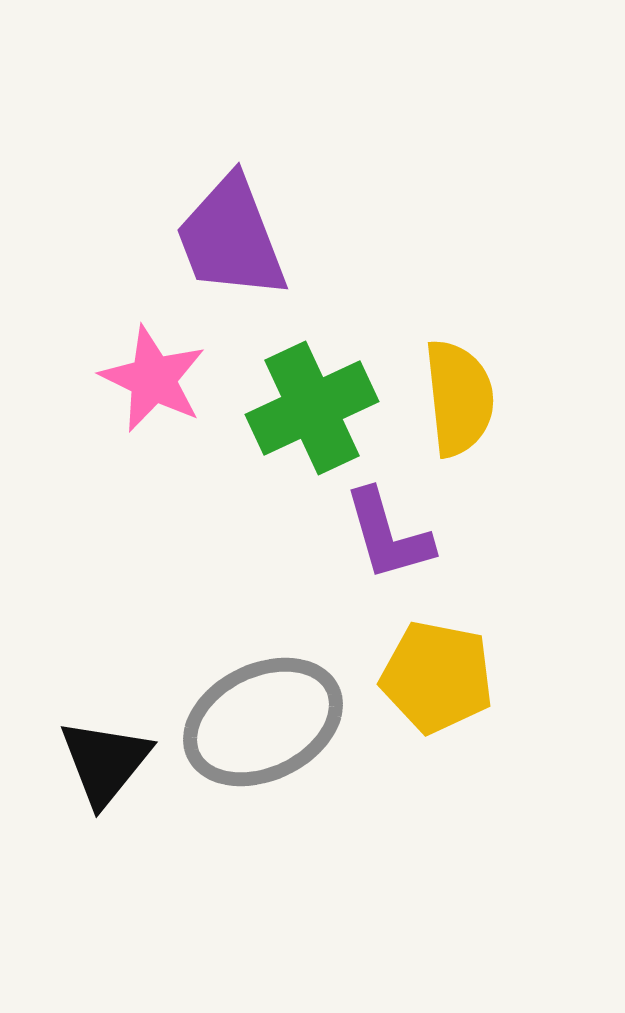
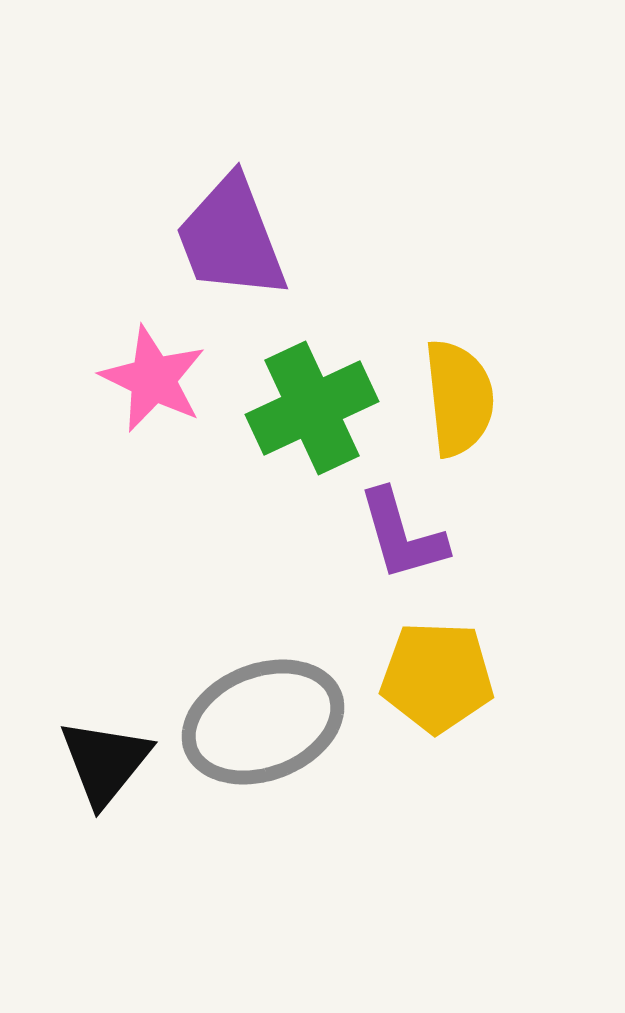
purple L-shape: moved 14 px right
yellow pentagon: rotated 9 degrees counterclockwise
gray ellipse: rotated 5 degrees clockwise
